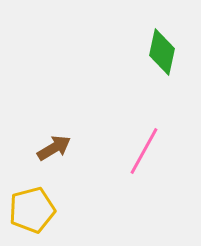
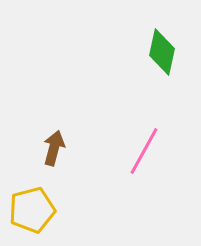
brown arrow: rotated 44 degrees counterclockwise
